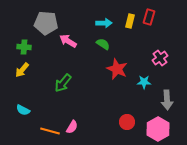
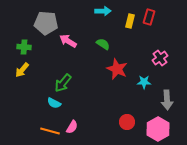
cyan arrow: moved 1 px left, 12 px up
cyan semicircle: moved 31 px right, 7 px up
